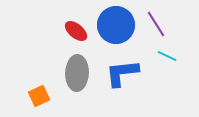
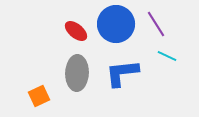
blue circle: moved 1 px up
